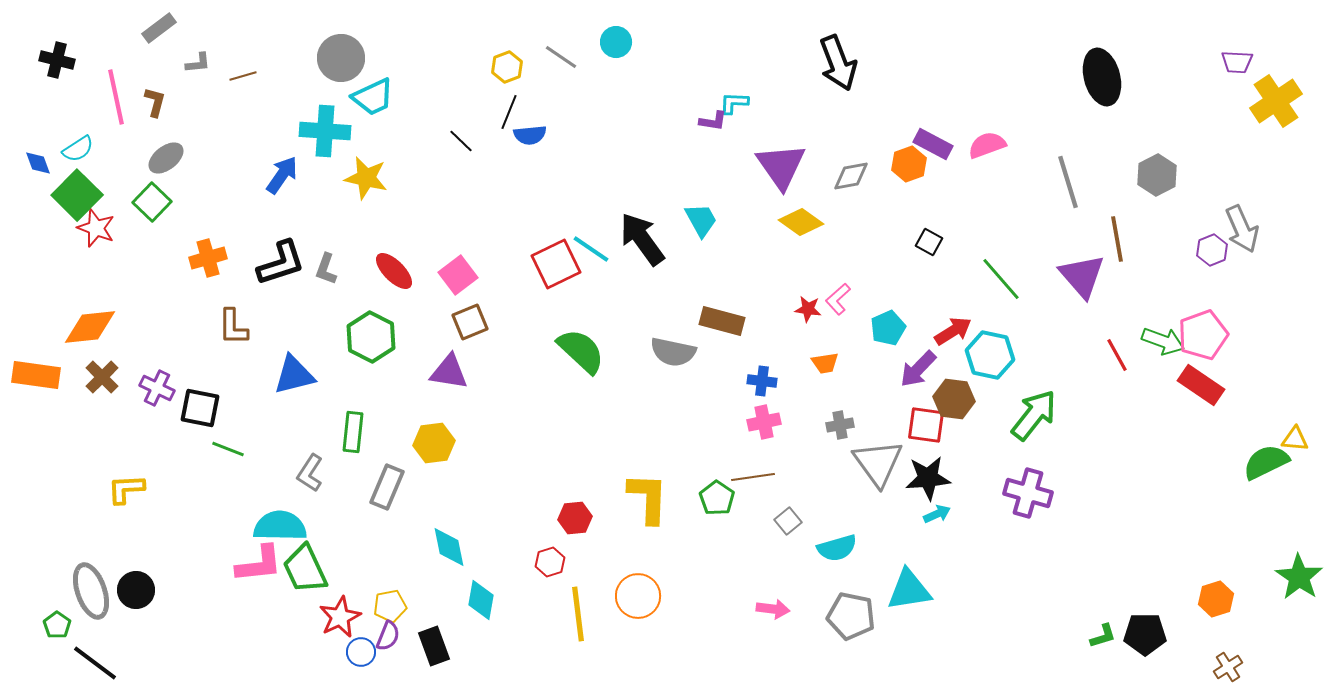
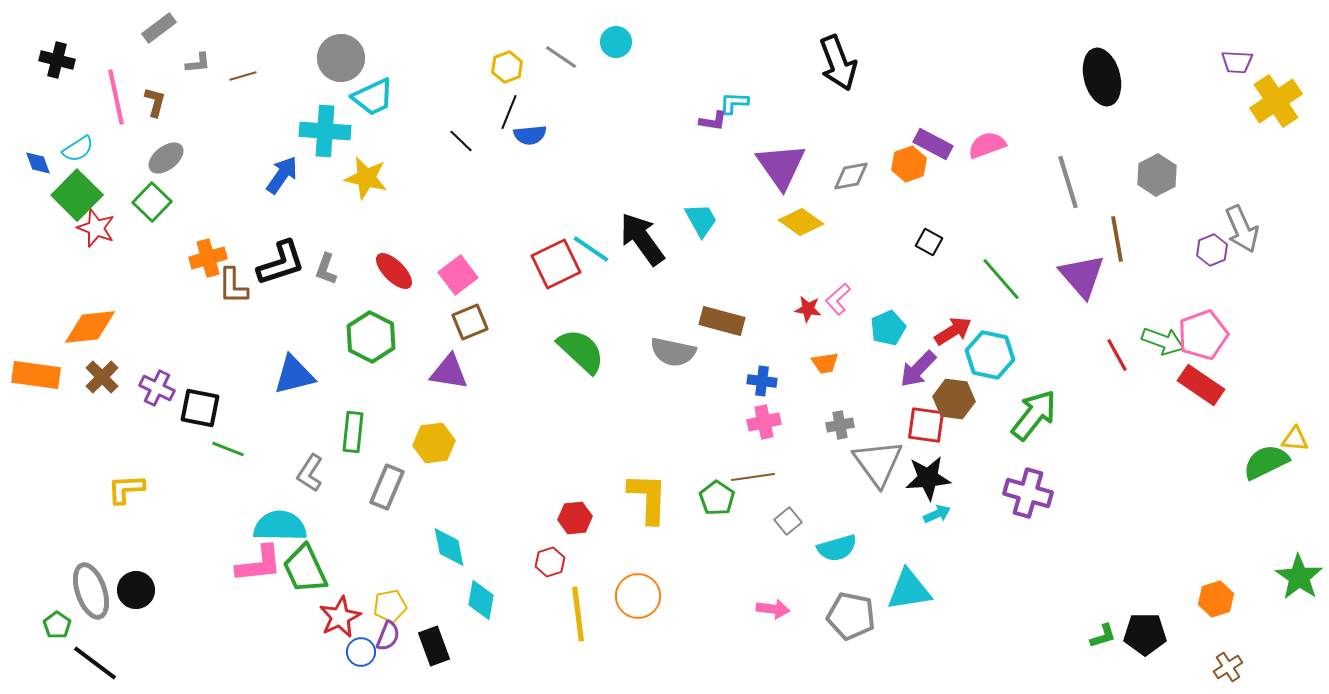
brown L-shape at (233, 327): moved 41 px up
